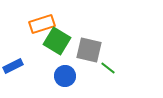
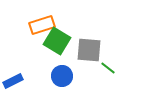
orange rectangle: moved 1 px down
gray square: rotated 8 degrees counterclockwise
blue rectangle: moved 15 px down
blue circle: moved 3 px left
